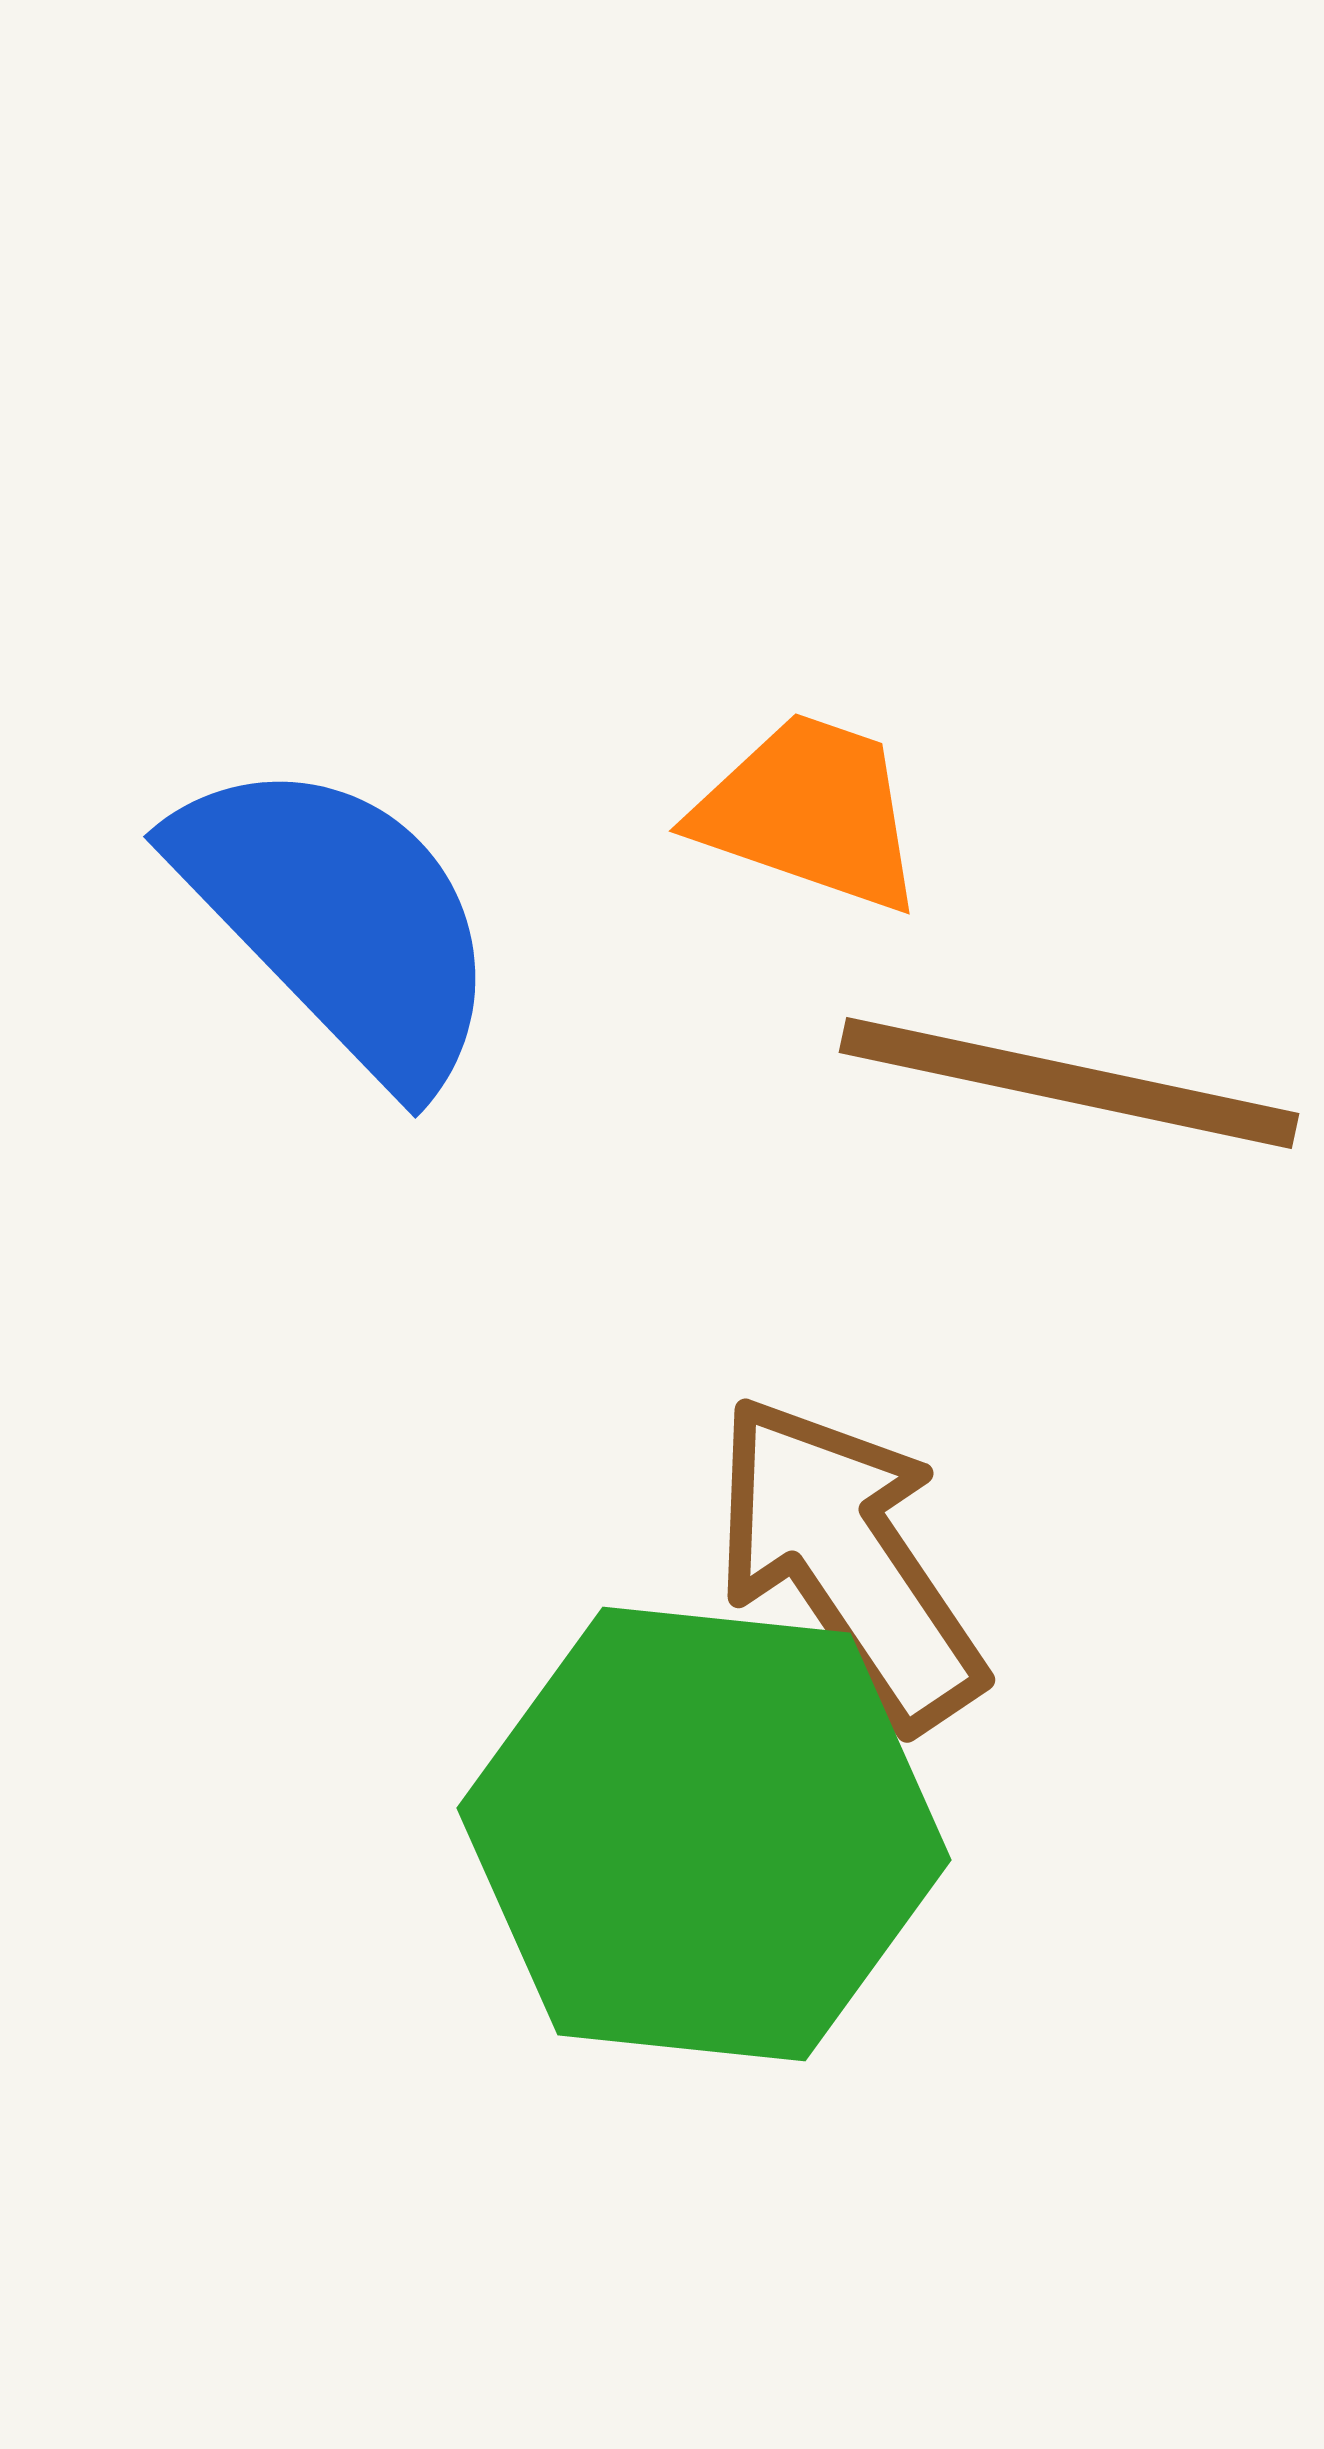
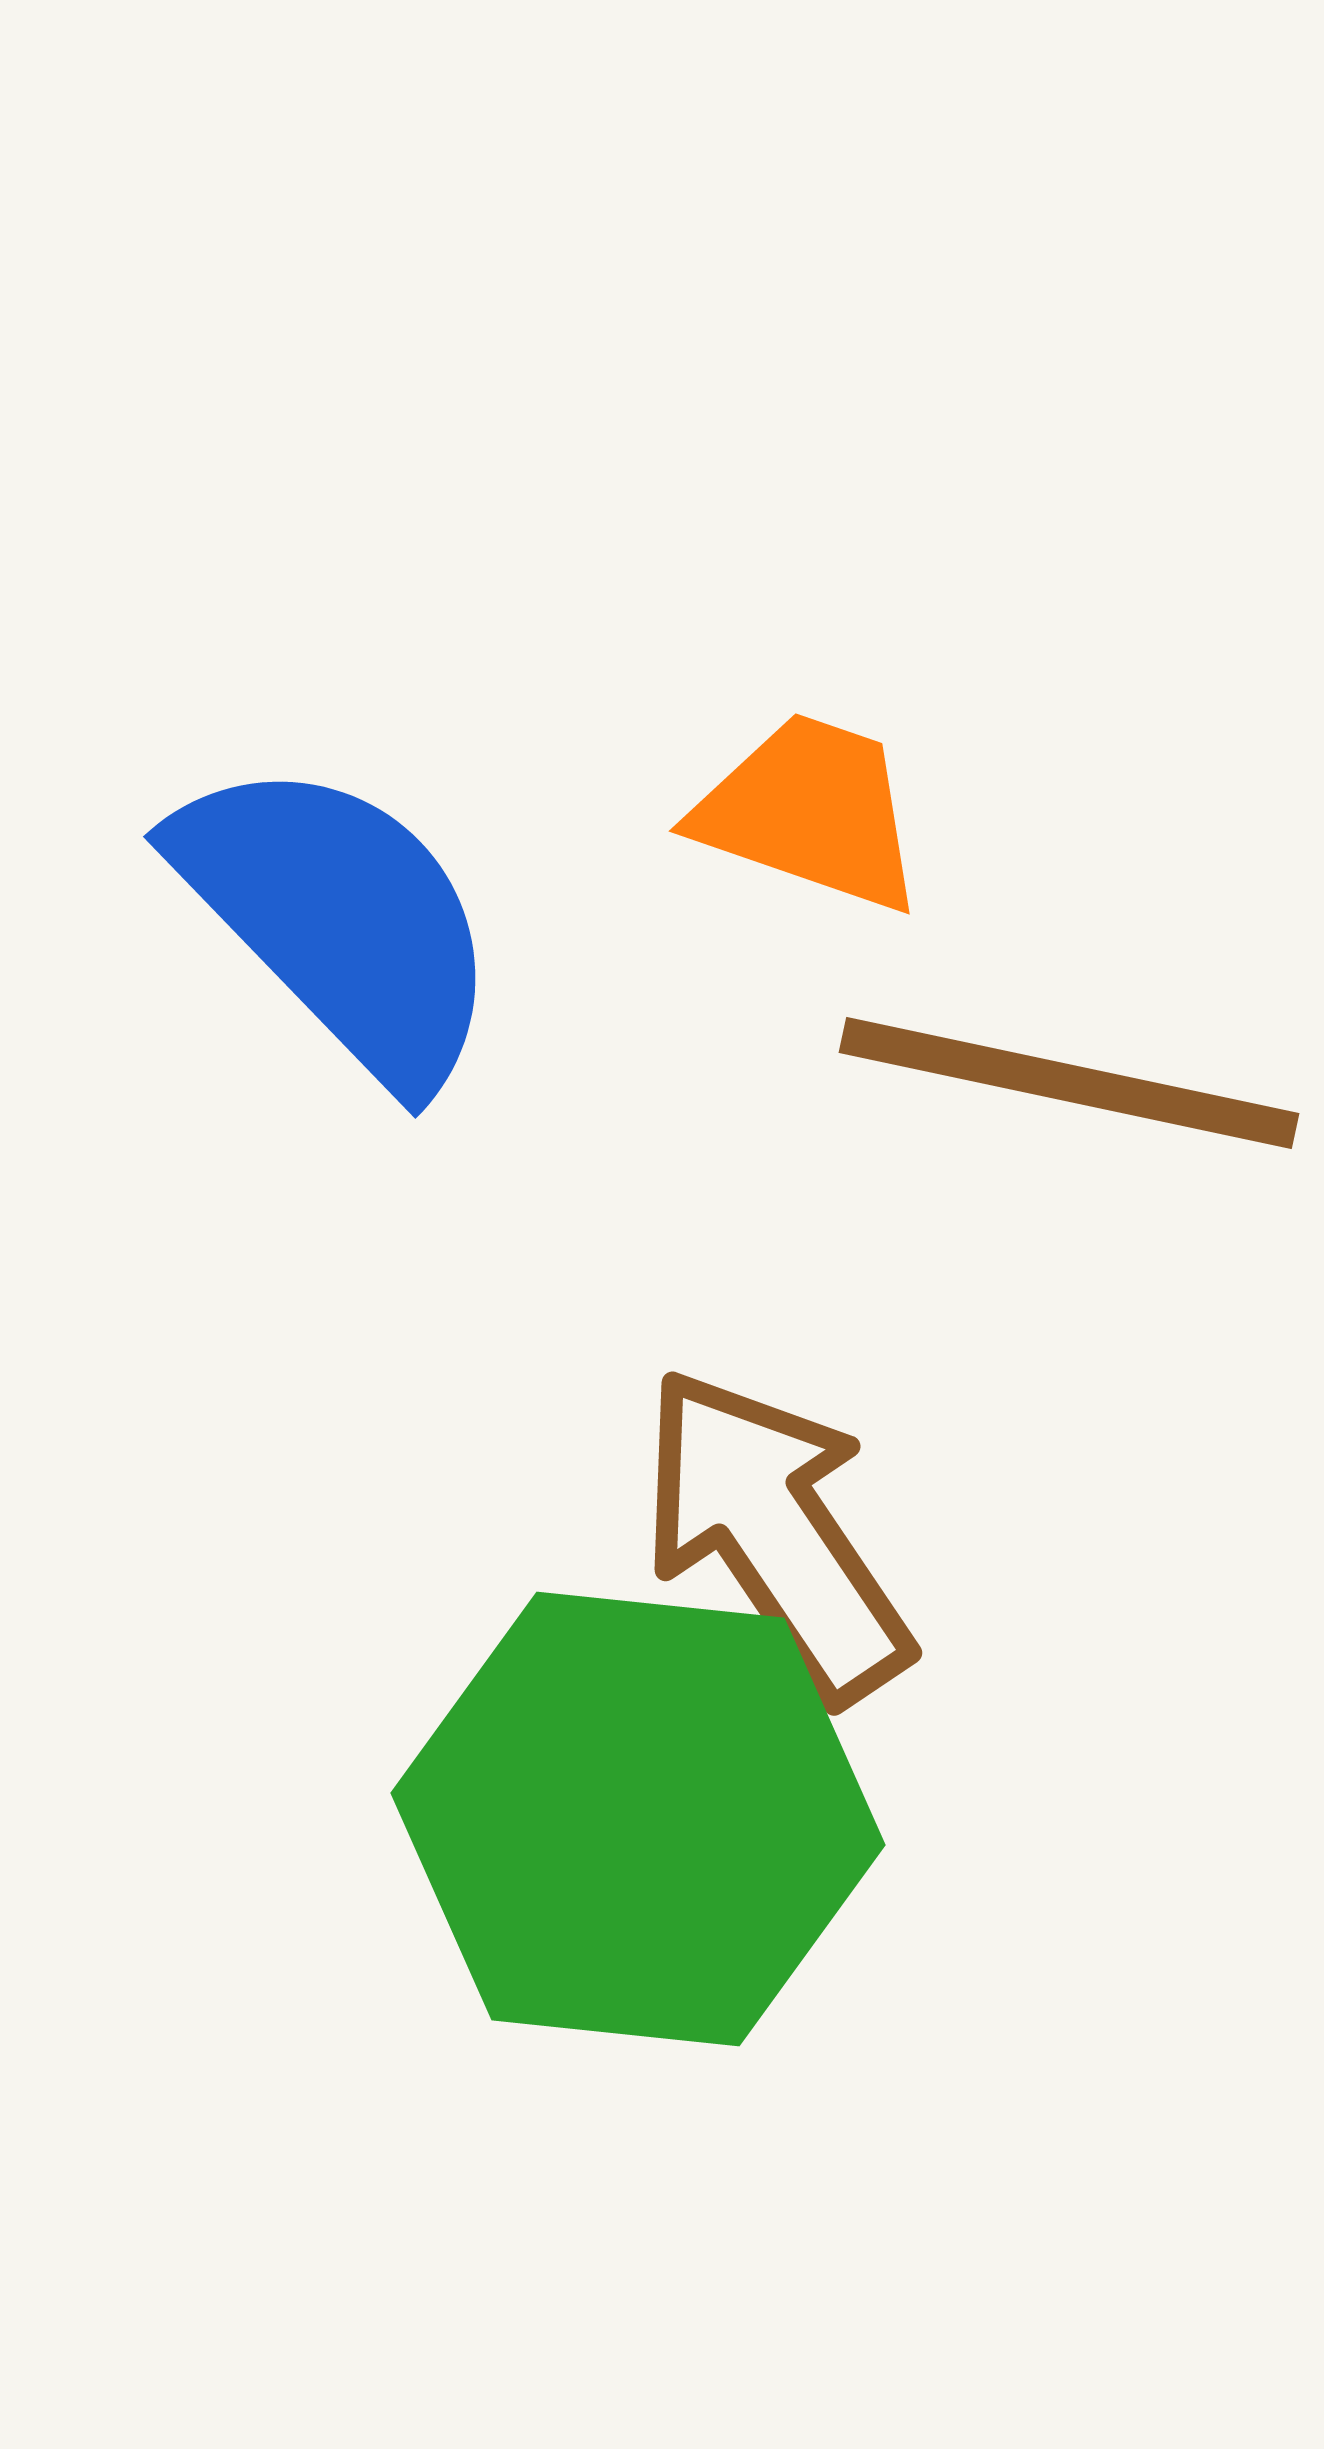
brown arrow: moved 73 px left, 27 px up
green hexagon: moved 66 px left, 15 px up
